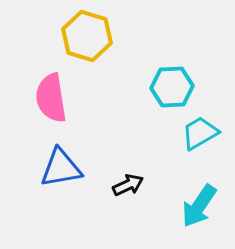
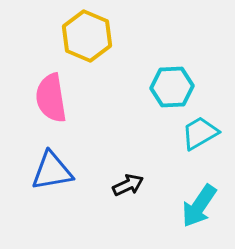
yellow hexagon: rotated 6 degrees clockwise
blue triangle: moved 9 px left, 3 px down
